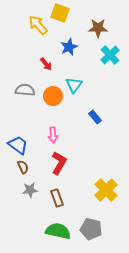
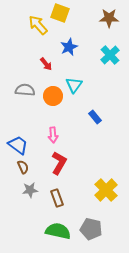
brown star: moved 11 px right, 10 px up
